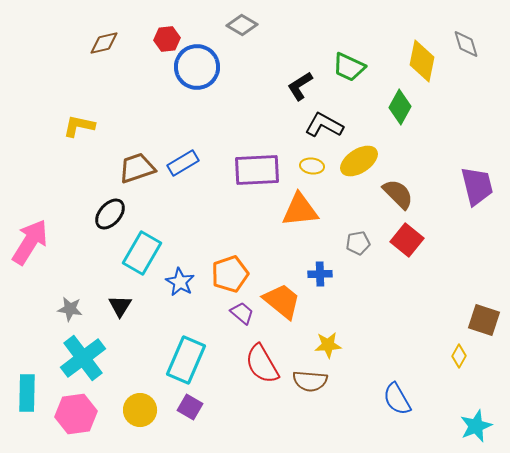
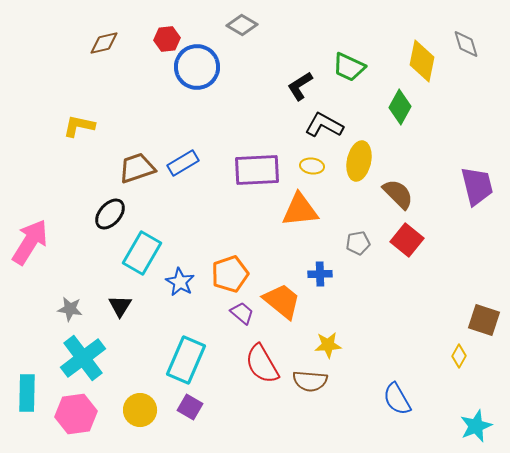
yellow ellipse at (359, 161): rotated 45 degrees counterclockwise
